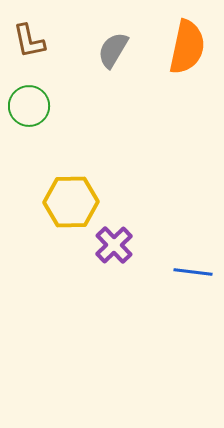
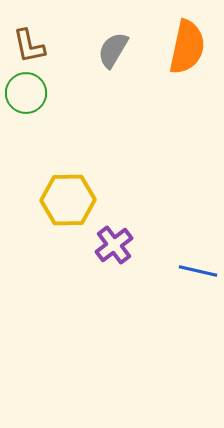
brown L-shape: moved 5 px down
green circle: moved 3 px left, 13 px up
yellow hexagon: moved 3 px left, 2 px up
purple cross: rotated 6 degrees clockwise
blue line: moved 5 px right, 1 px up; rotated 6 degrees clockwise
